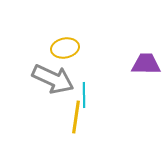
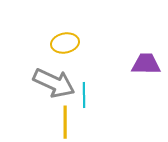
yellow ellipse: moved 5 px up
gray arrow: moved 1 px right, 4 px down
yellow line: moved 11 px left, 5 px down; rotated 8 degrees counterclockwise
